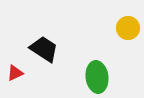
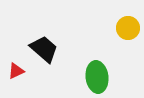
black trapezoid: rotated 8 degrees clockwise
red triangle: moved 1 px right, 2 px up
